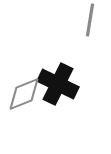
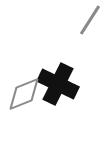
gray line: rotated 24 degrees clockwise
